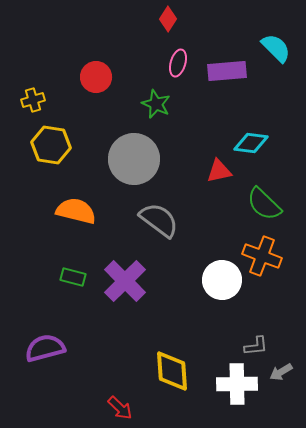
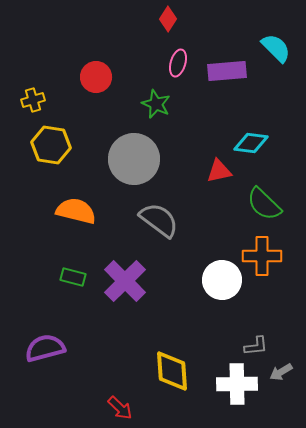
orange cross: rotated 21 degrees counterclockwise
